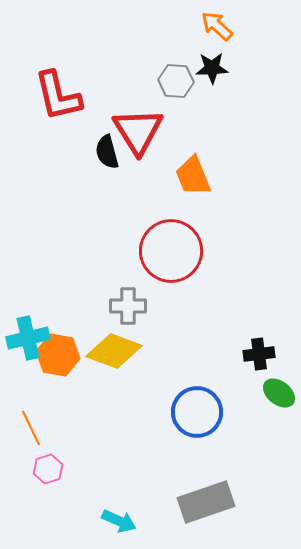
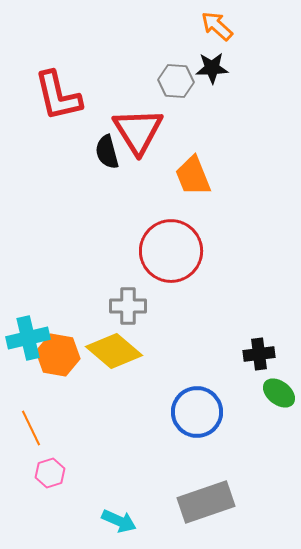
yellow diamond: rotated 20 degrees clockwise
pink hexagon: moved 2 px right, 4 px down
